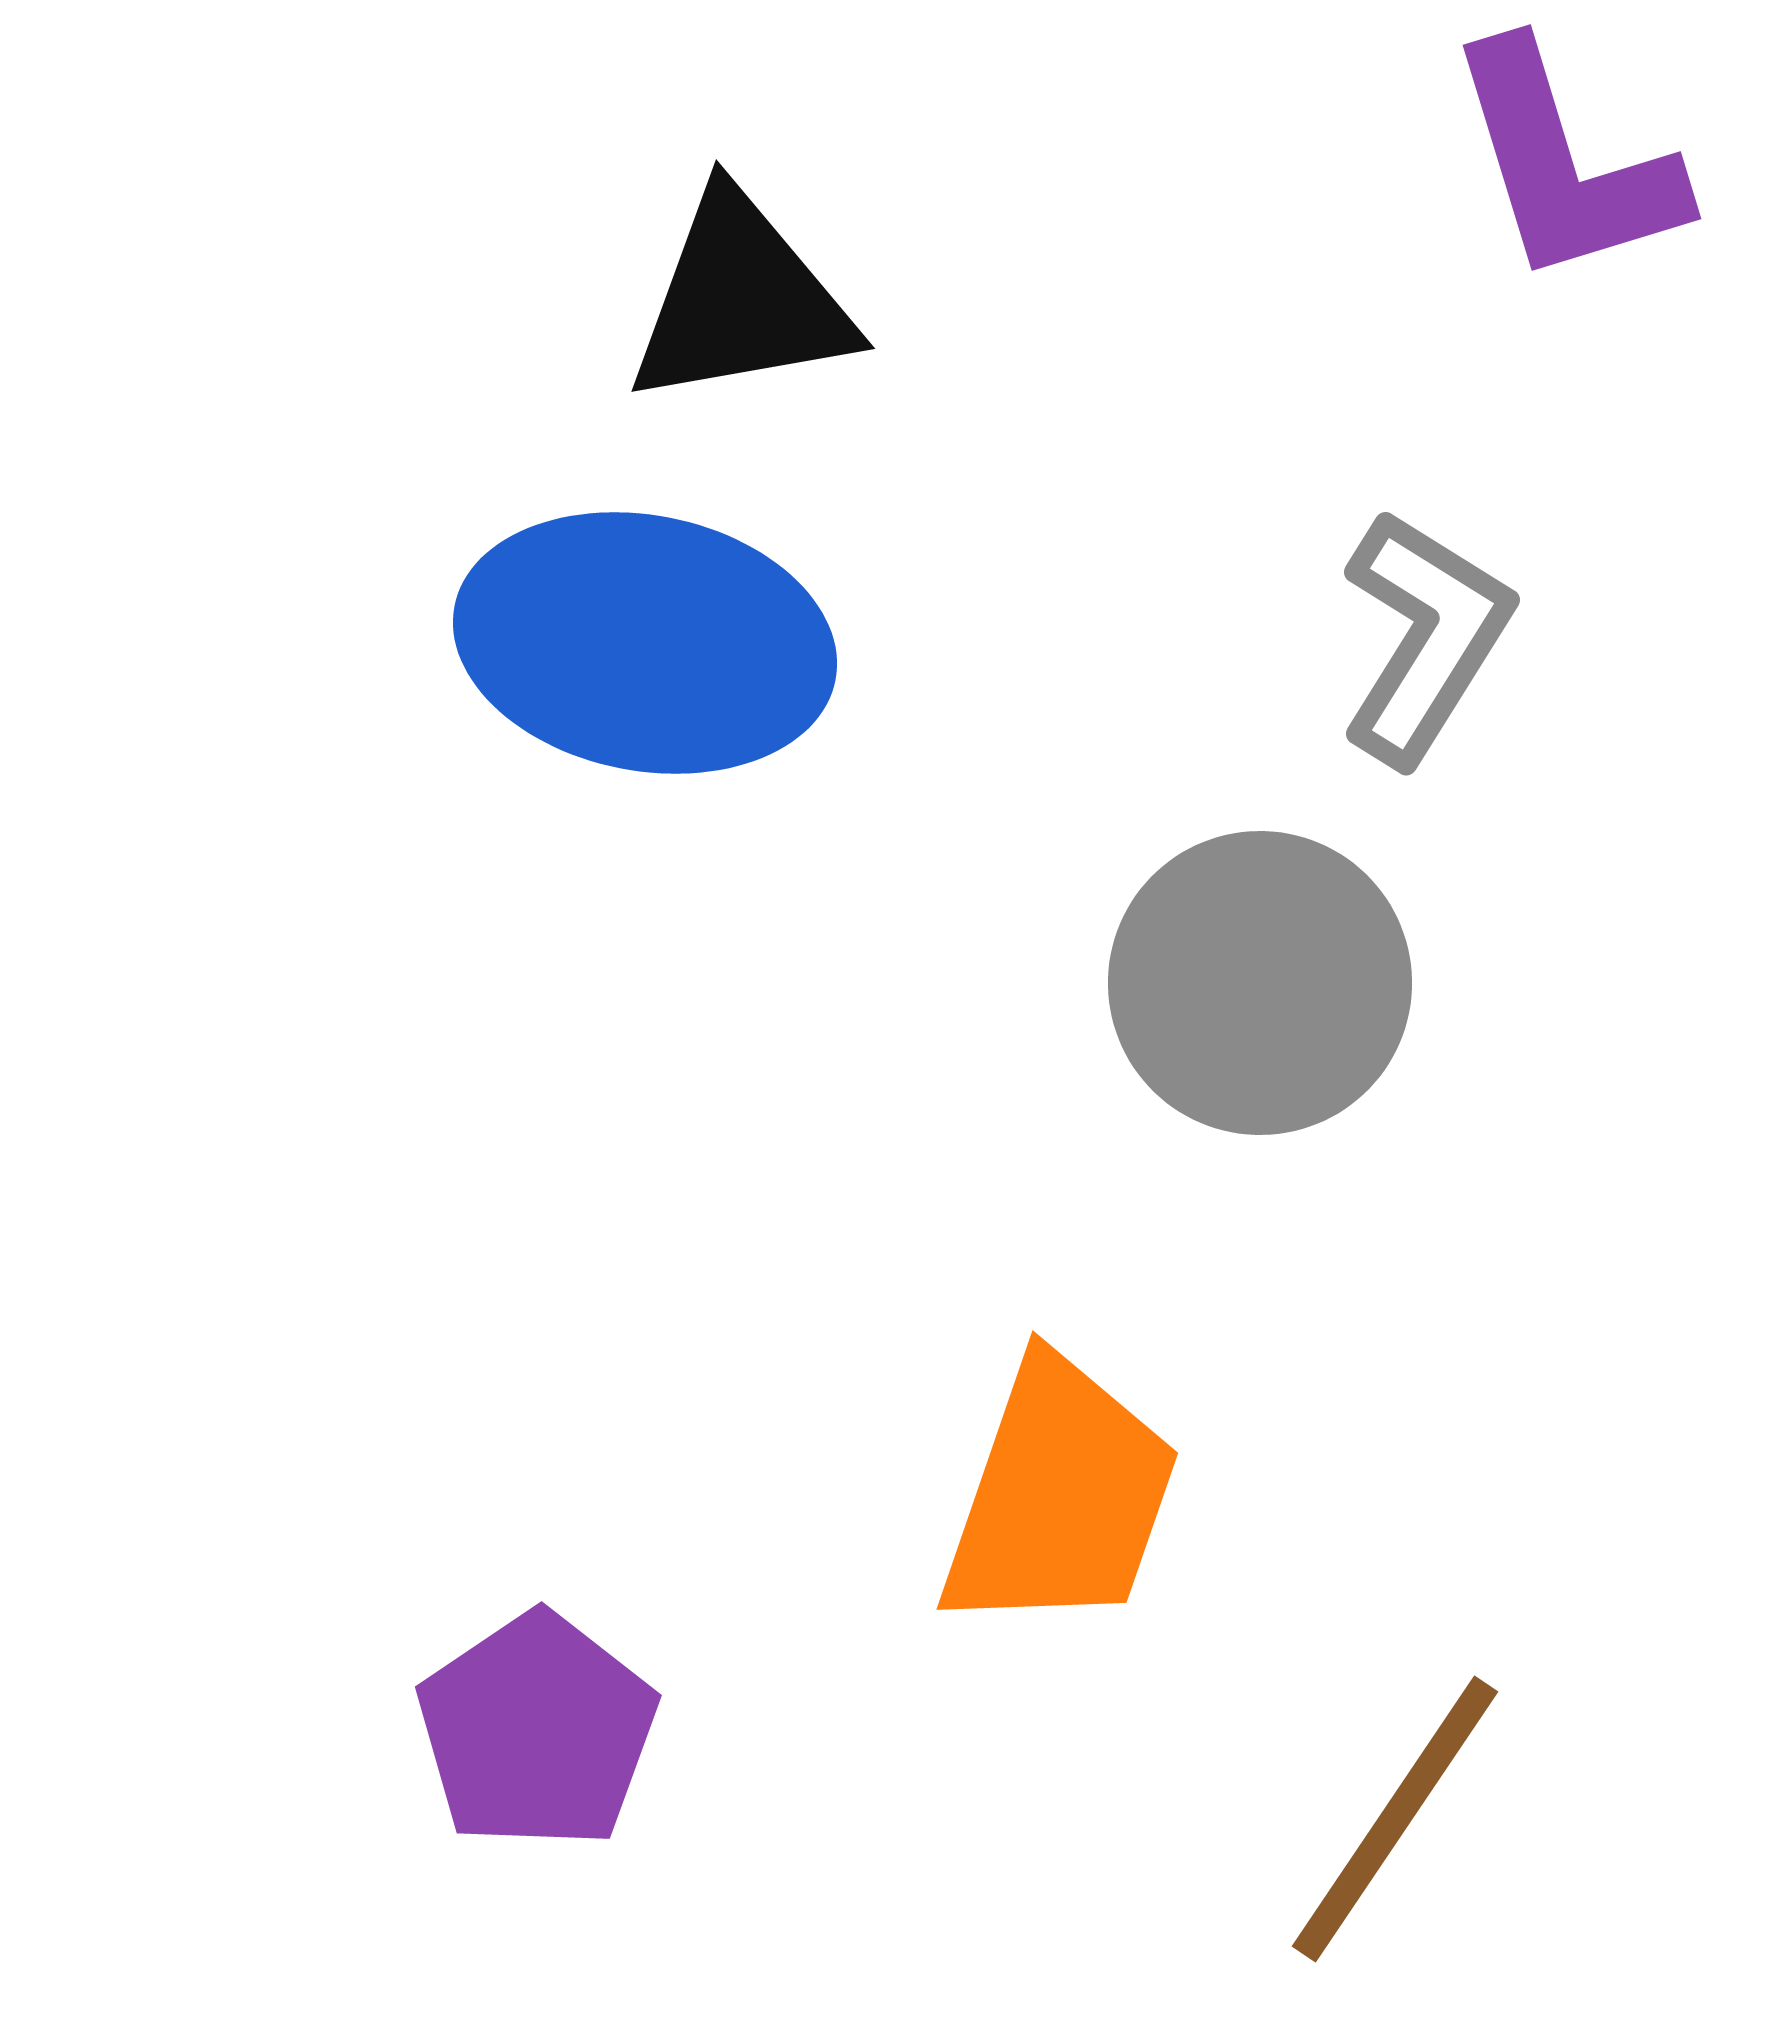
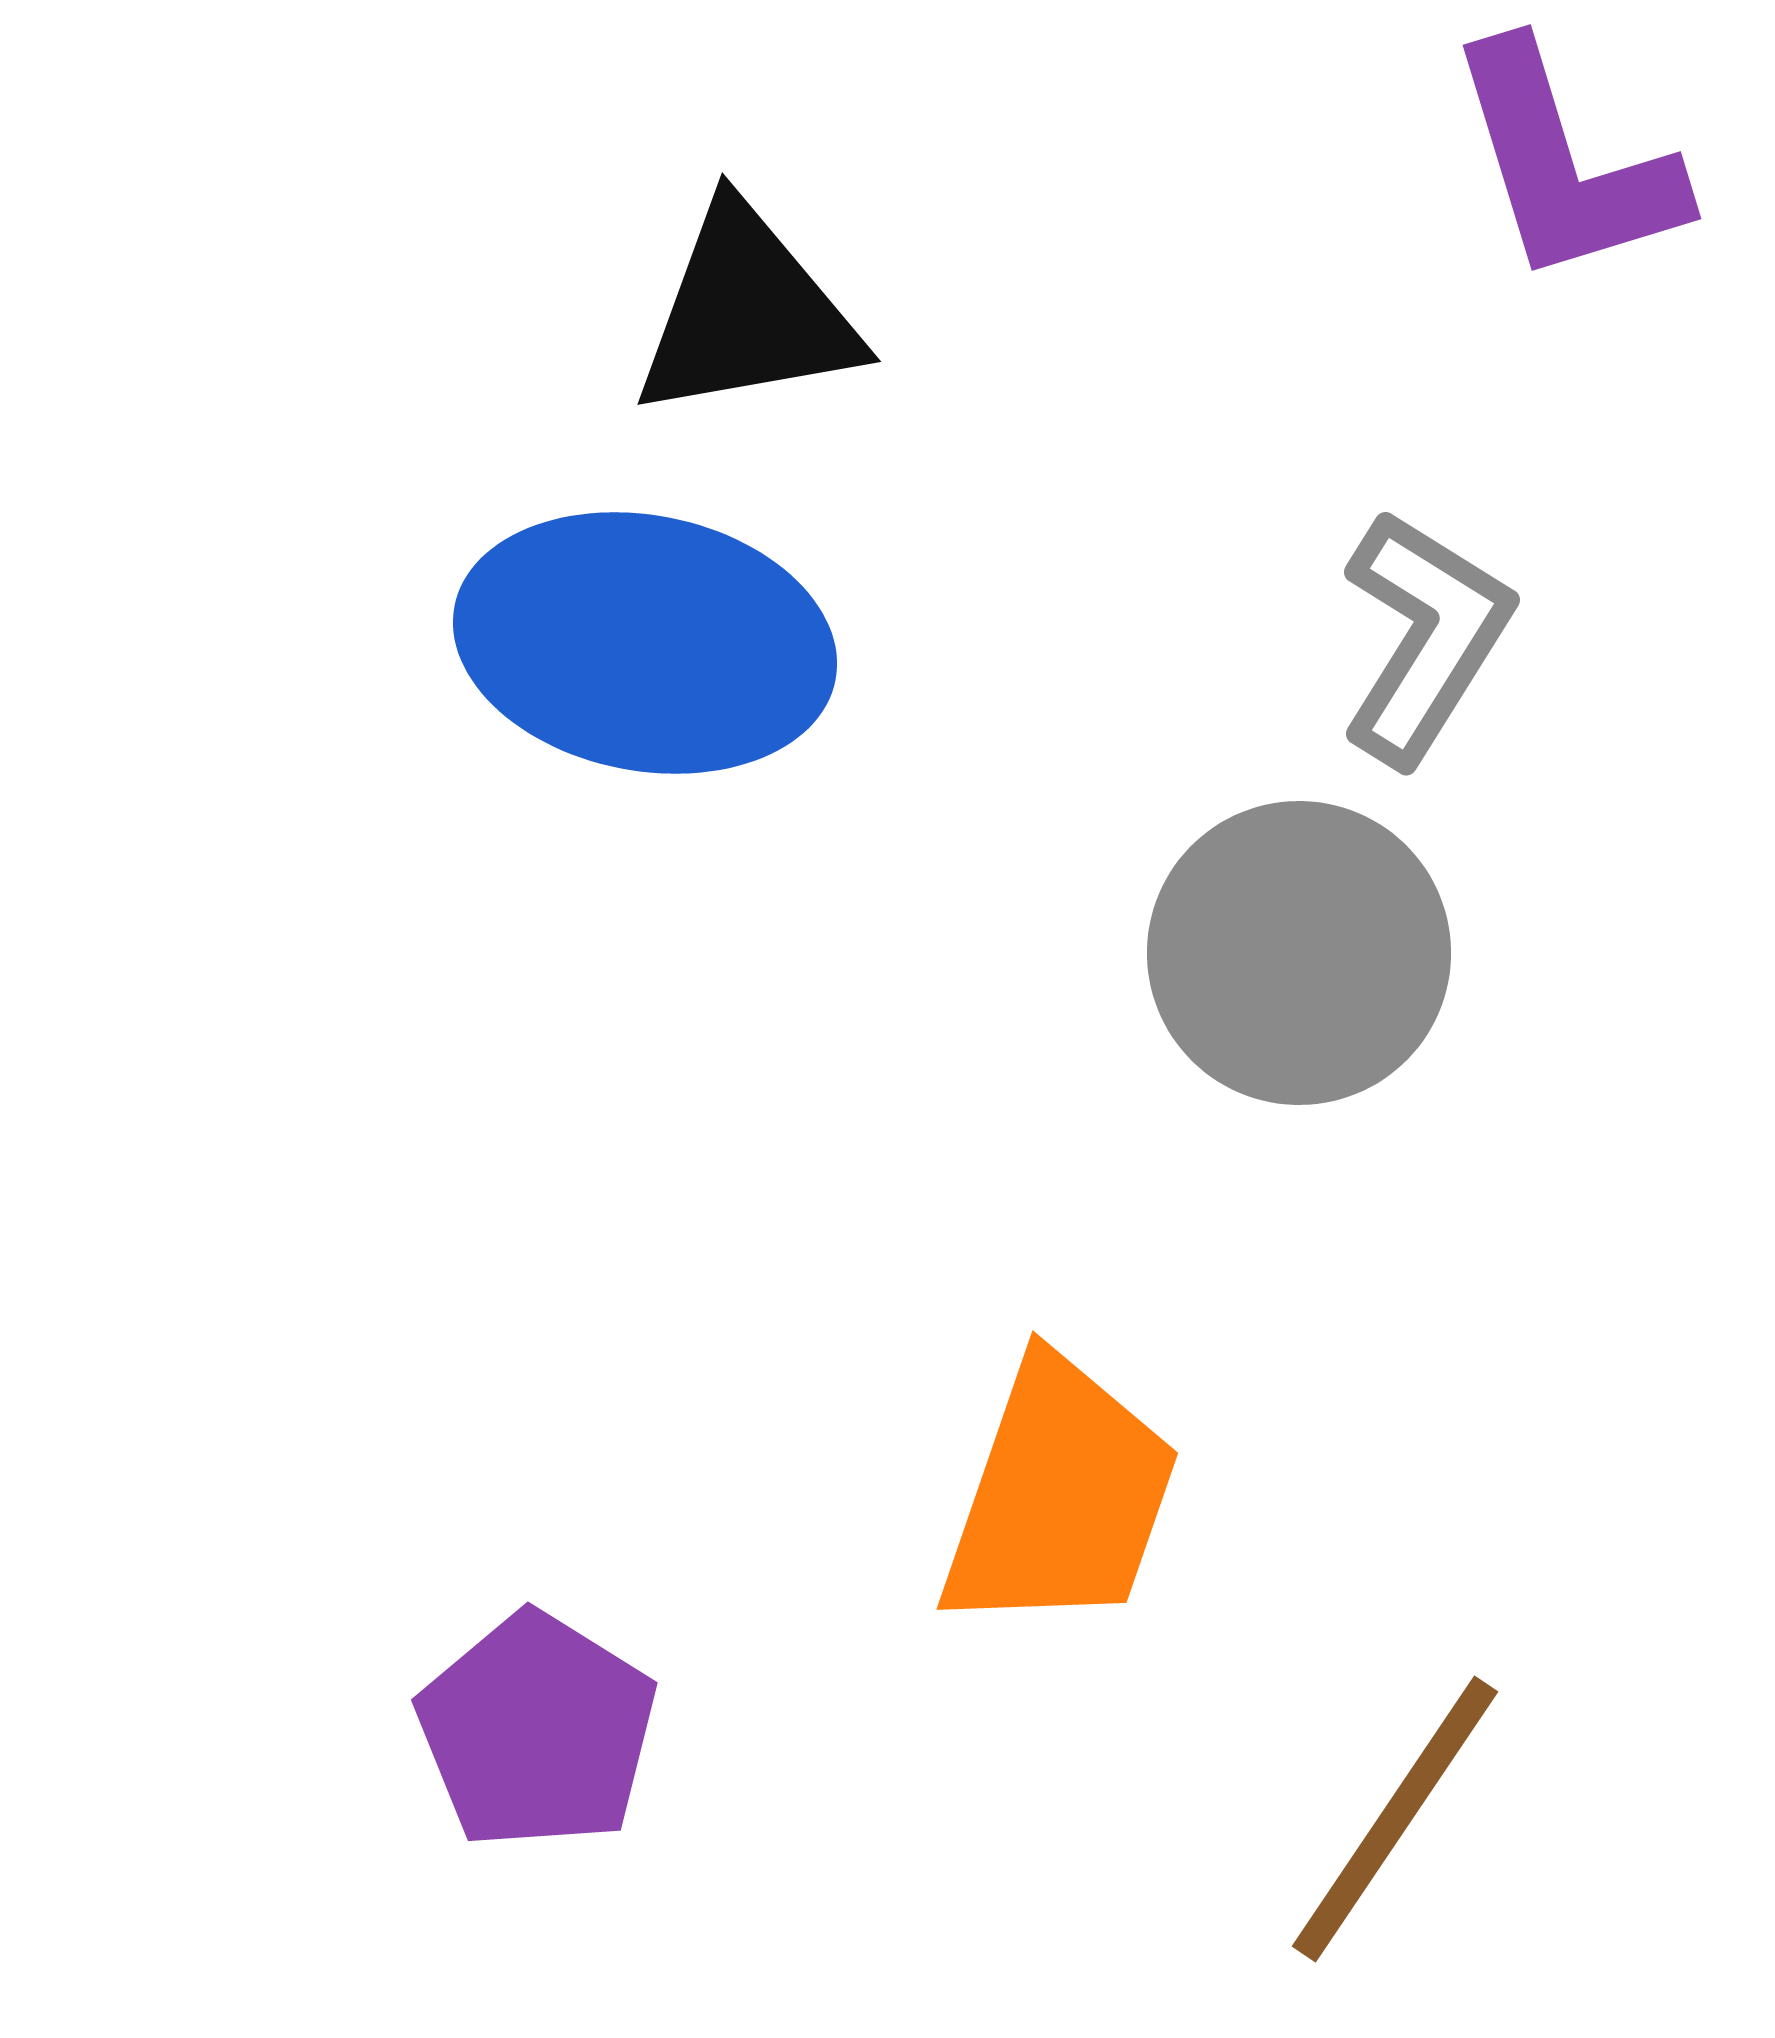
black triangle: moved 6 px right, 13 px down
gray circle: moved 39 px right, 30 px up
purple pentagon: rotated 6 degrees counterclockwise
